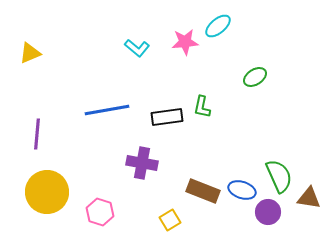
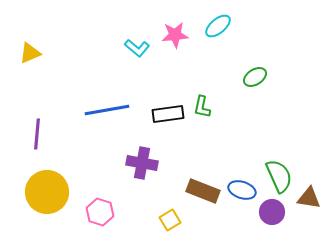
pink star: moved 10 px left, 7 px up
black rectangle: moved 1 px right, 3 px up
purple circle: moved 4 px right
